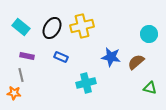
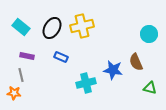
blue star: moved 2 px right, 13 px down
brown semicircle: rotated 72 degrees counterclockwise
